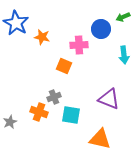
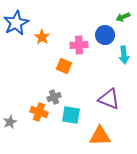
blue star: rotated 15 degrees clockwise
blue circle: moved 4 px right, 6 px down
orange star: rotated 21 degrees clockwise
orange triangle: moved 3 px up; rotated 15 degrees counterclockwise
